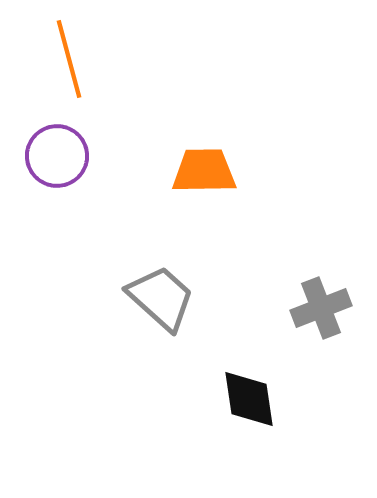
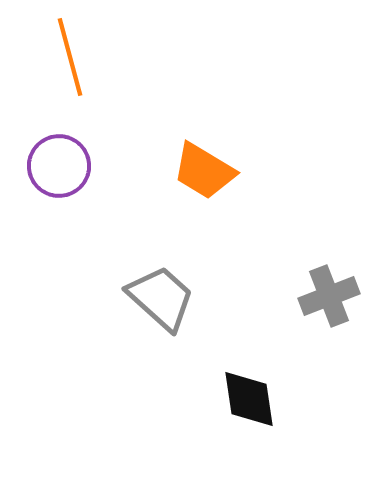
orange line: moved 1 px right, 2 px up
purple circle: moved 2 px right, 10 px down
orange trapezoid: rotated 148 degrees counterclockwise
gray cross: moved 8 px right, 12 px up
